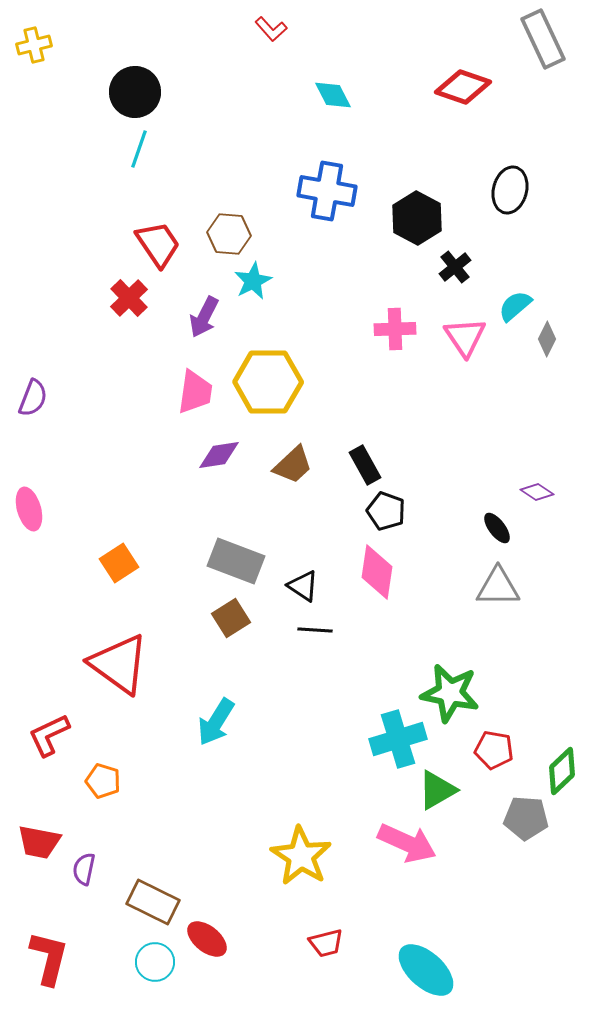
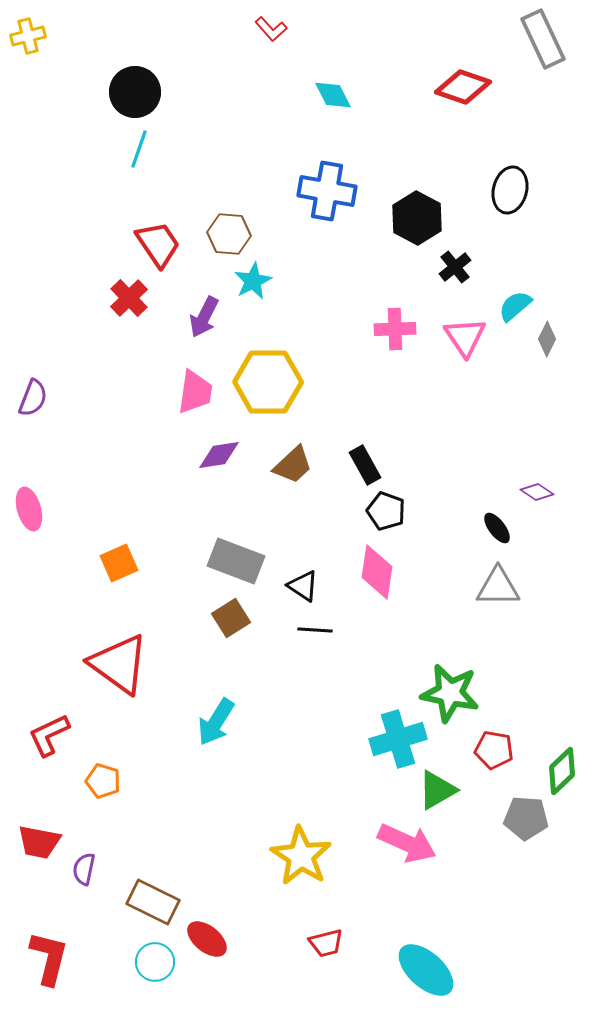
yellow cross at (34, 45): moved 6 px left, 9 px up
orange square at (119, 563): rotated 9 degrees clockwise
